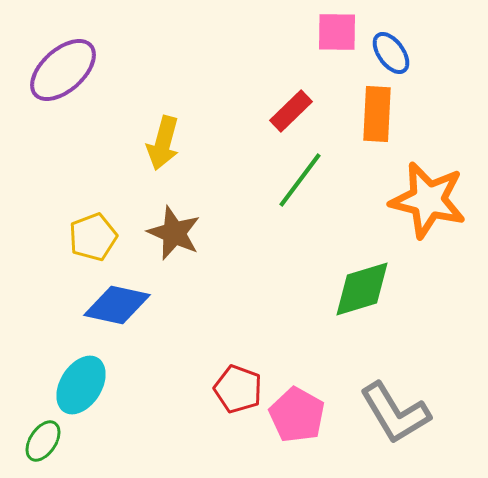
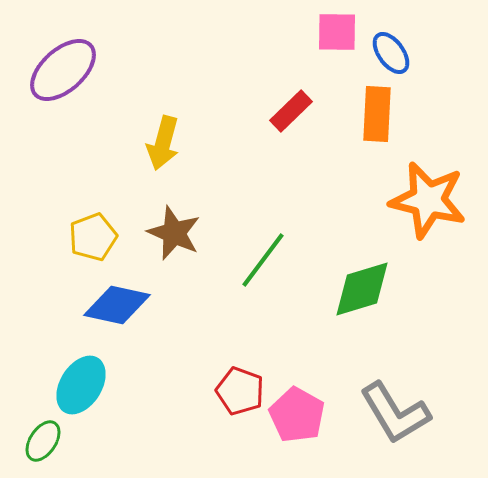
green line: moved 37 px left, 80 px down
red pentagon: moved 2 px right, 2 px down
